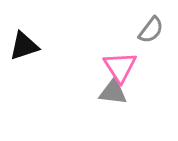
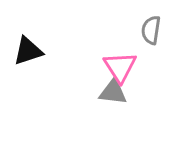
gray semicircle: rotated 152 degrees clockwise
black triangle: moved 4 px right, 5 px down
